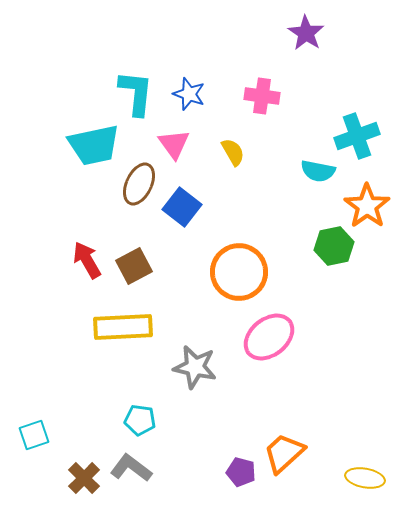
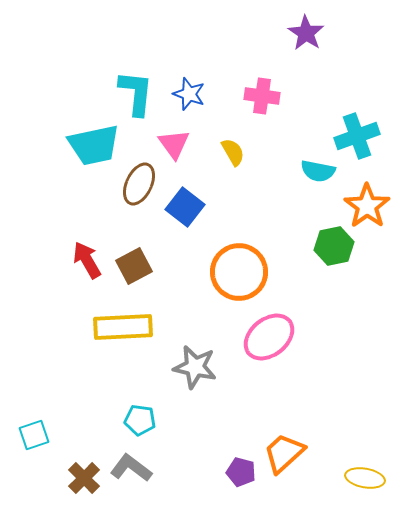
blue square: moved 3 px right
